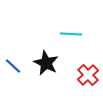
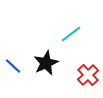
cyan line: rotated 40 degrees counterclockwise
black star: rotated 20 degrees clockwise
